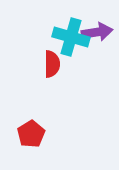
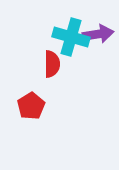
purple arrow: moved 1 px right, 2 px down
red pentagon: moved 28 px up
